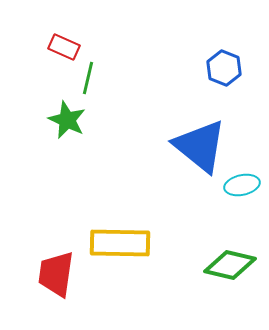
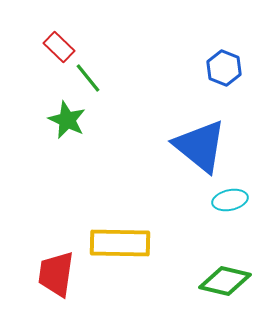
red rectangle: moved 5 px left; rotated 20 degrees clockwise
green line: rotated 52 degrees counterclockwise
cyan ellipse: moved 12 px left, 15 px down
green diamond: moved 5 px left, 16 px down
